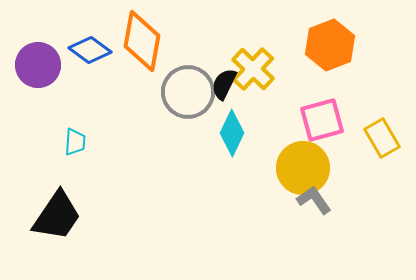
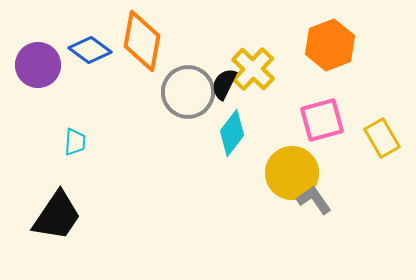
cyan diamond: rotated 12 degrees clockwise
yellow circle: moved 11 px left, 5 px down
